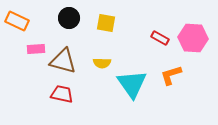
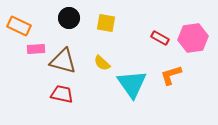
orange rectangle: moved 2 px right, 5 px down
pink hexagon: rotated 12 degrees counterclockwise
yellow semicircle: rotated 42 degrees clockwise
